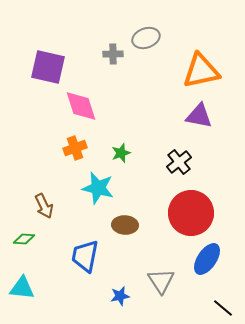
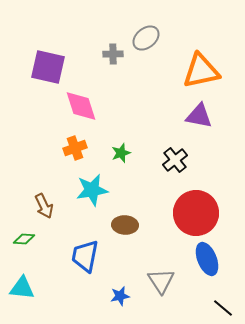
gray ellipse: rotated 20 degrees counterclockwise
black cross: moved 4 px left, 2 px up
cyan star: moved 6 px left, 2 px down; rotated 24 degrees counterclockwise
red circle: moved 5 px right
blue ellipse: rotated 56 degrees counterclockwise
